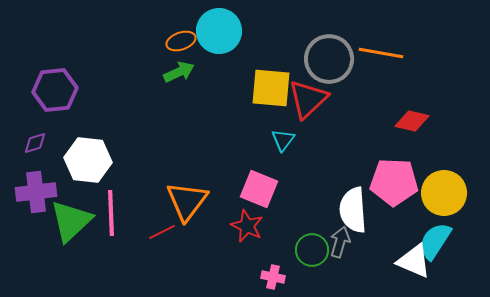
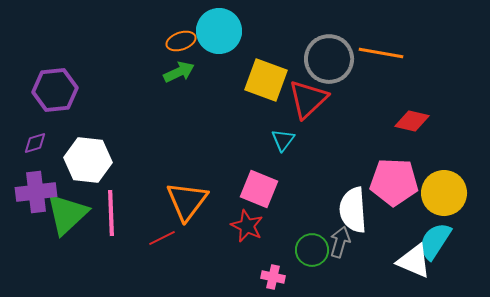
yellow square: moved 5 px left, 8 px up; rotated 15 degrees clockwise
green triangle: moved 4 px left, 7 px up
red line: moved 6 px down
